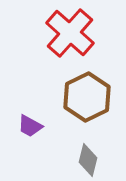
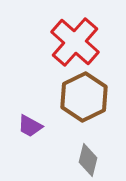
red cross: moved 5 px right, 9 px down
brown hexagon: moved 3 px left
